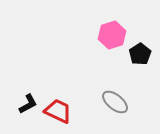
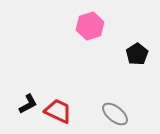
pink hexagon: moved 22 px left, 9 px up
black pentagon: moved 3 px left
gray ellipse: moved 12 px down
